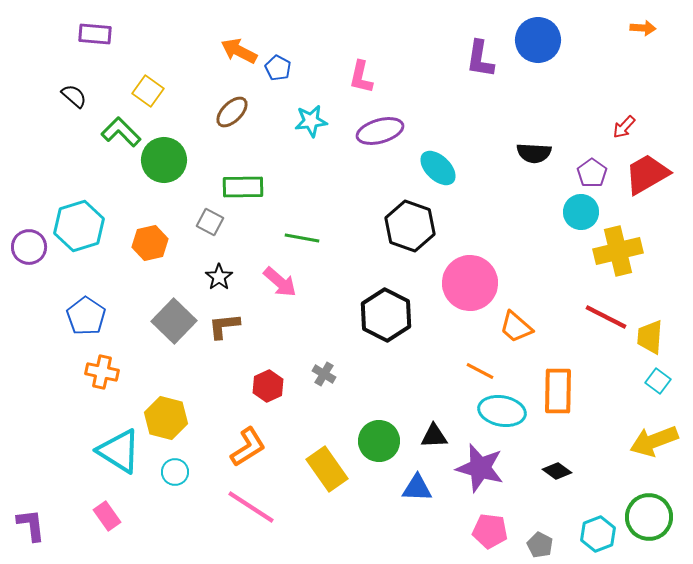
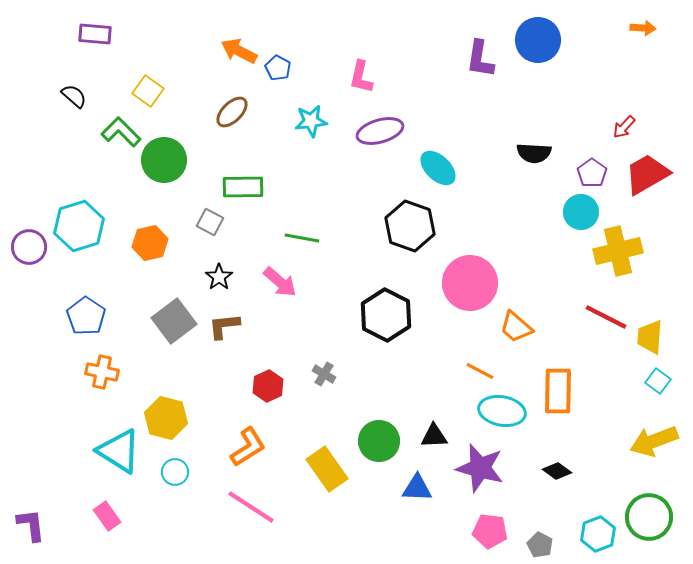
gray square at (174, 321): rotated 9 degrees clockwise
